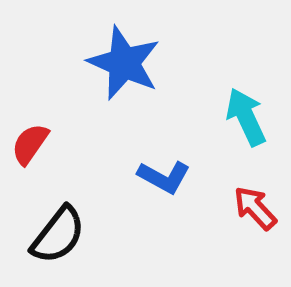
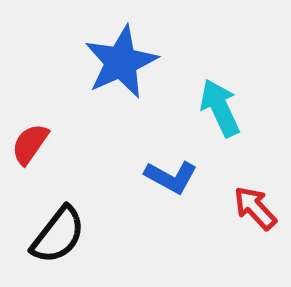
blue star: moved 3 px left, 1 px up; rotated 24 degrees clockwise
cyan arrow: moved 26 px left, 9 px up
blue L-shape: moved 7 px right
